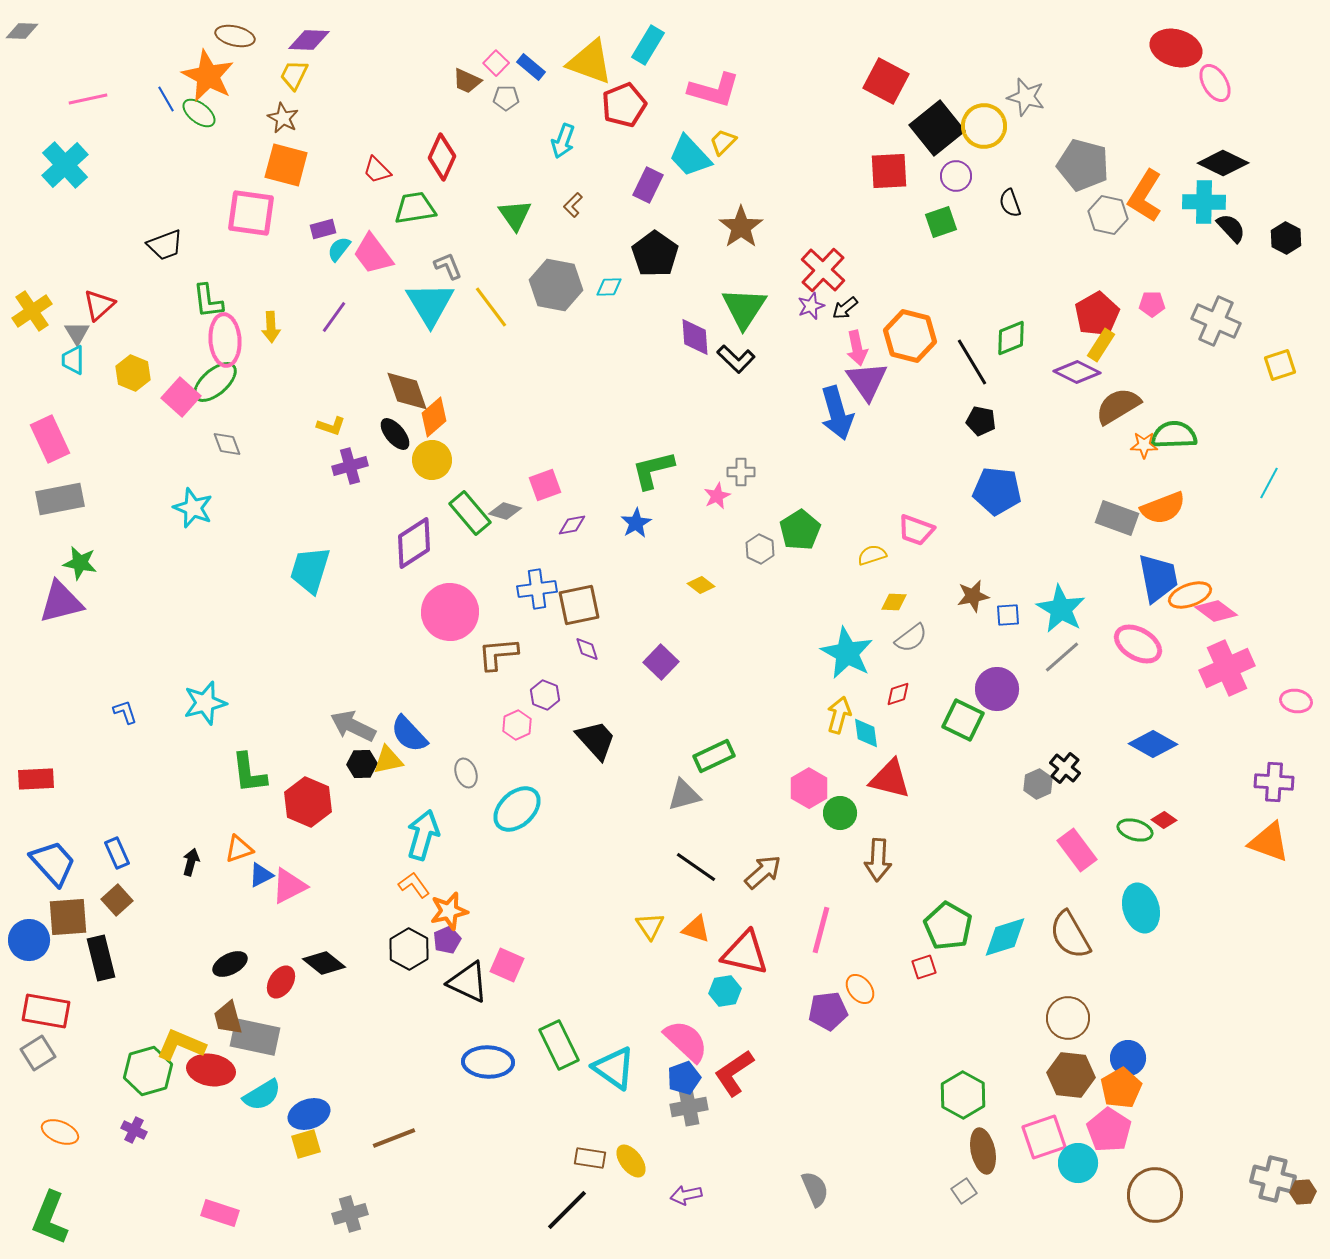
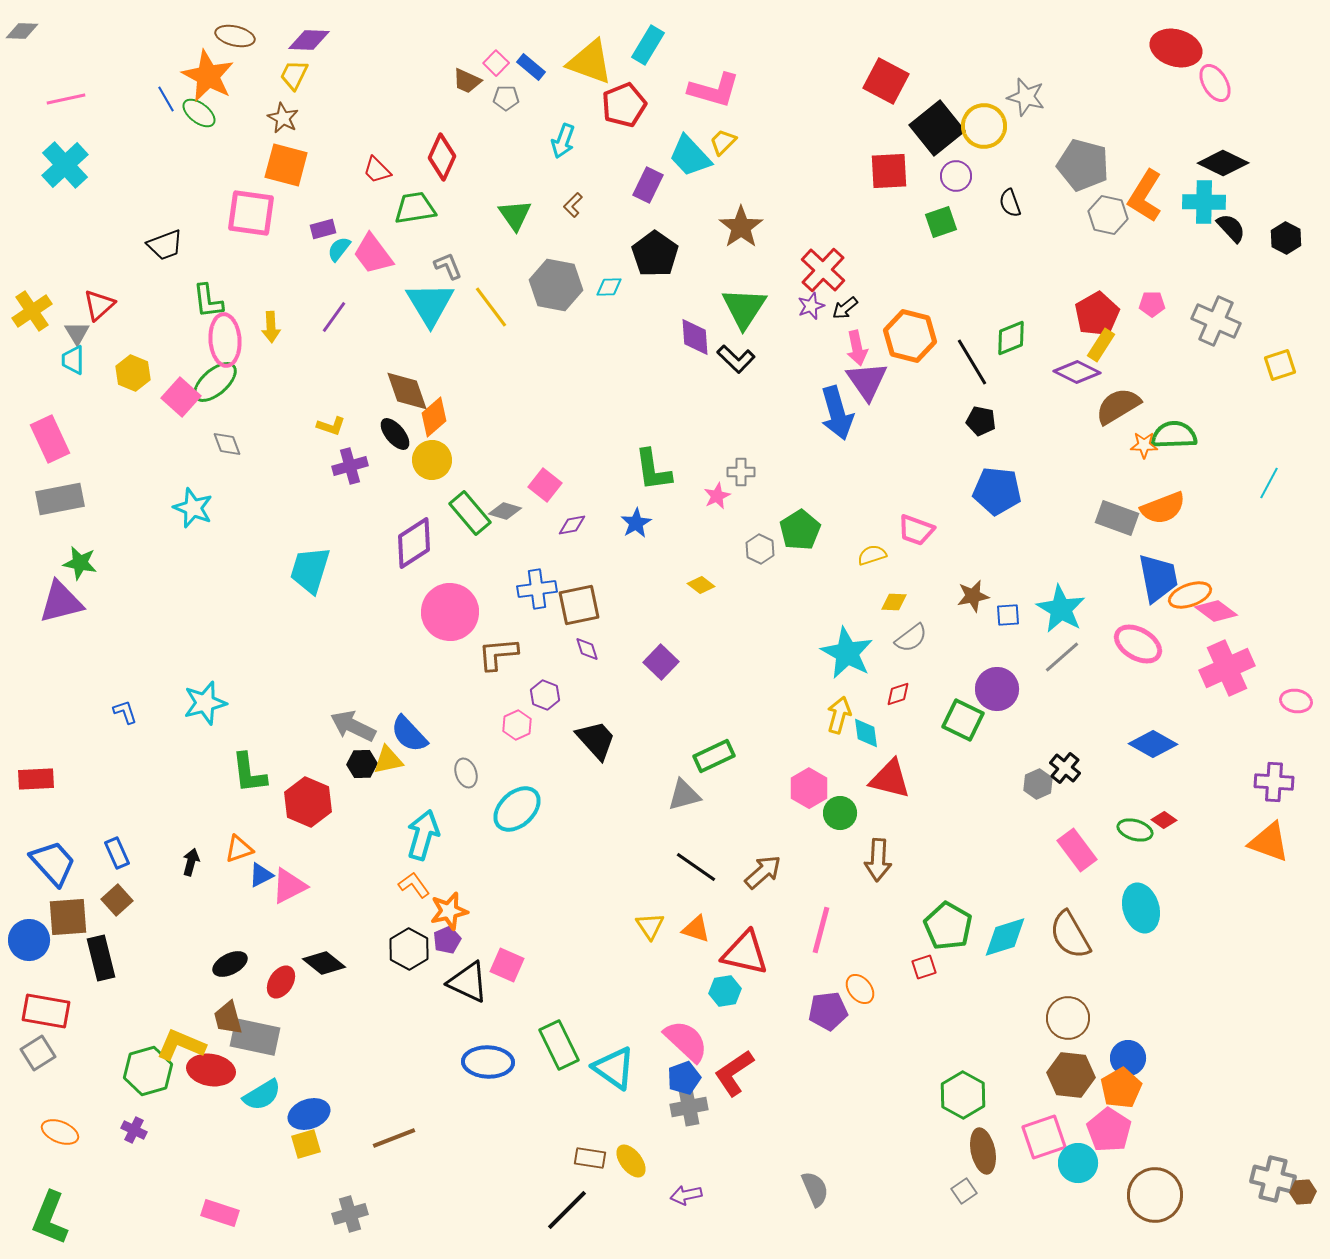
pink line at (88, 99): moved 22 px left
green L-shape at (653, 470): rotated 84 degrees counterclockwise
pink square at (545, 485): rotated 32 degrees counterclockwise
